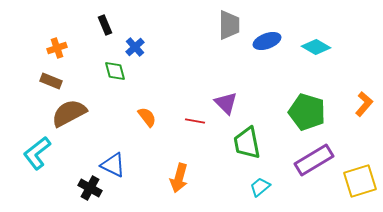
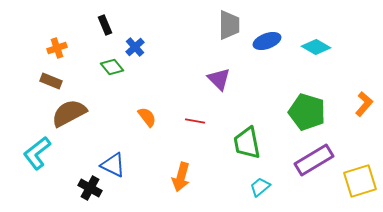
green diamond: moved 3 px left, 4 px up; rotated 25 degrees counterclockwise
purple triangle: moved 7 px left, 24 px up
orange arrow: moved 2 px right, 1 px up
